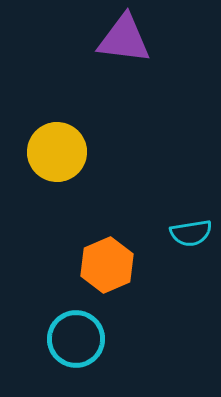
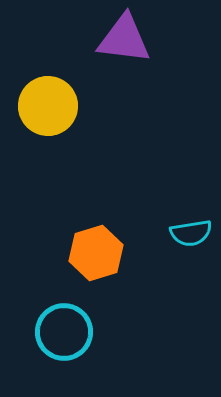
yellow circle: moved 9 px left, 46 px up
orange hexagon: moved 11 px left, 12 px up; rotated 6 degrees clockwise
cyan circle: moved 12 px left, 7 px up
